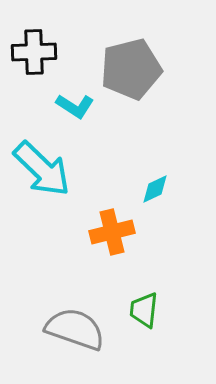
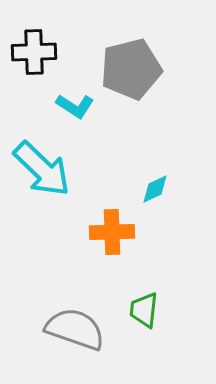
orange cross: rotated 12 degrees clockwise
